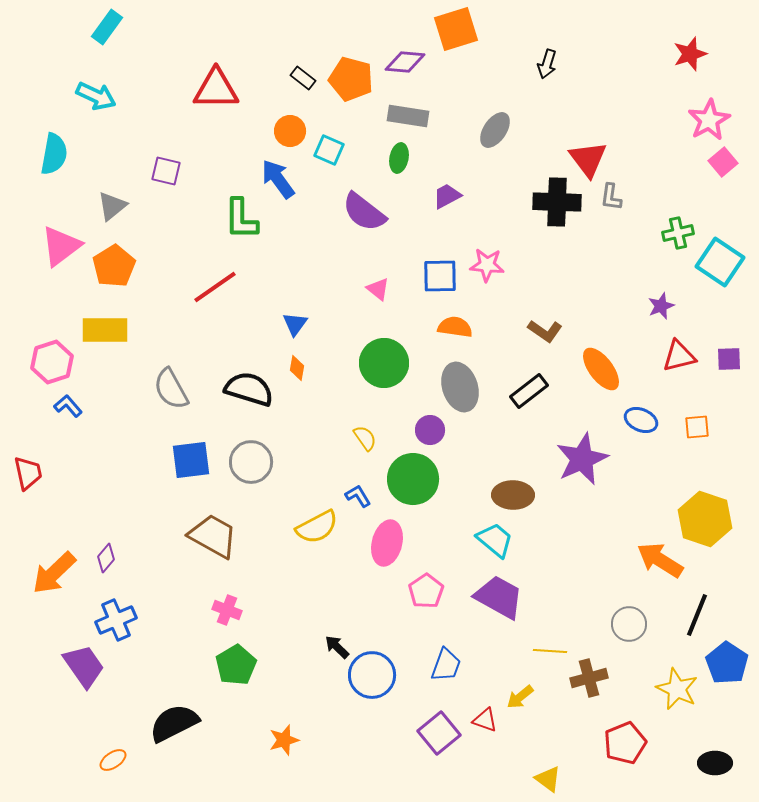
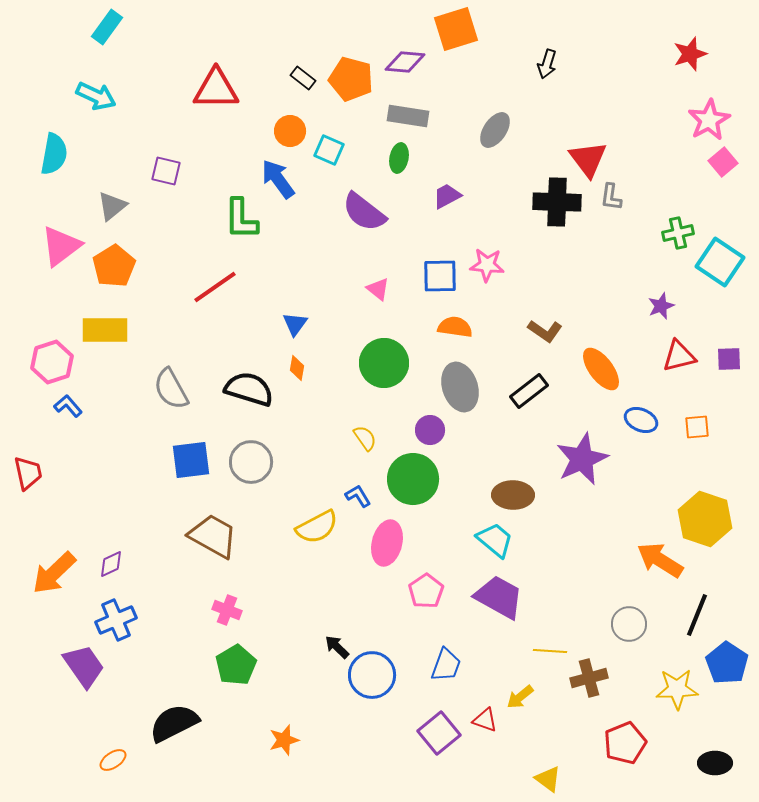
purple diamond at (106, 558): moved 5 px right, 6 px down; rotated 24 degrees clockwise
yellow star at (677, 689): rotated 27 degrees counterclockwise
